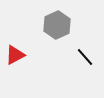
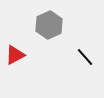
gray hexagon: moved 8 px left
